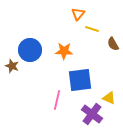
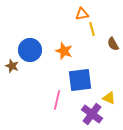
orange triangle: moved 4 px right; rotated 40 degrees clockwise
yellow line: rotated 56 degrees clockwise
orange star: rotated 18 degrees clockwise
